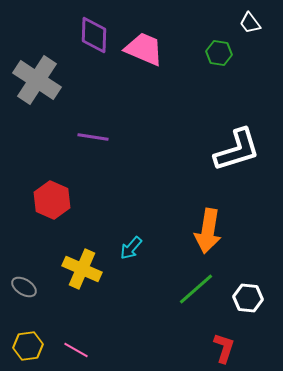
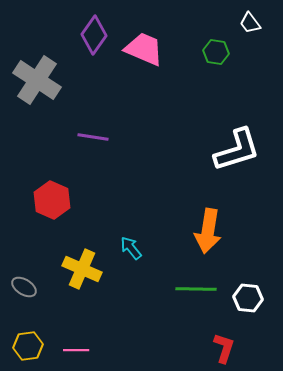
purple diamond: rotated 33 degrees clockwise
green hexagon: moved 3 px left, 1 px up
cyan arrow: rotated 100 degrees clockwise
green line: rotated 42 degrees clockwise
pink line: rotated 30 degrees counterclockwise
